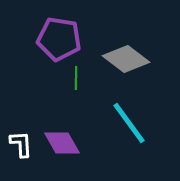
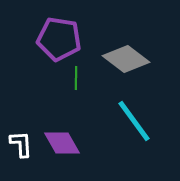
cyan line: moved 5 px right, 2 px up
